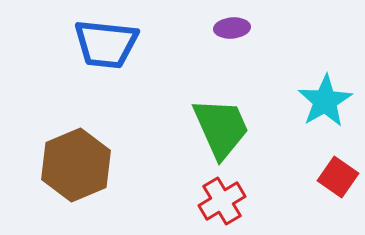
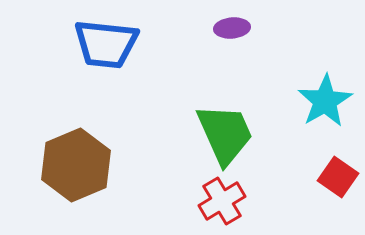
green trapezoid: moved 4 px right, 6 px down
